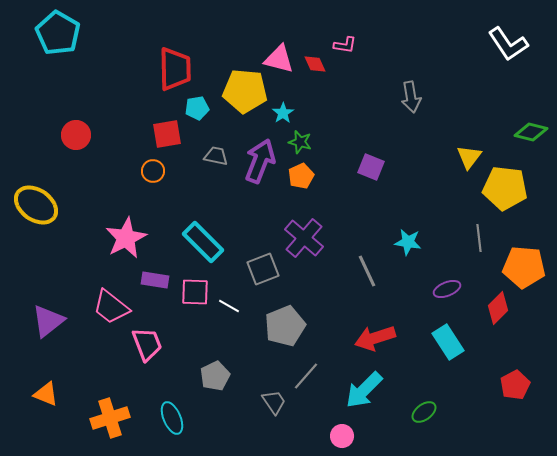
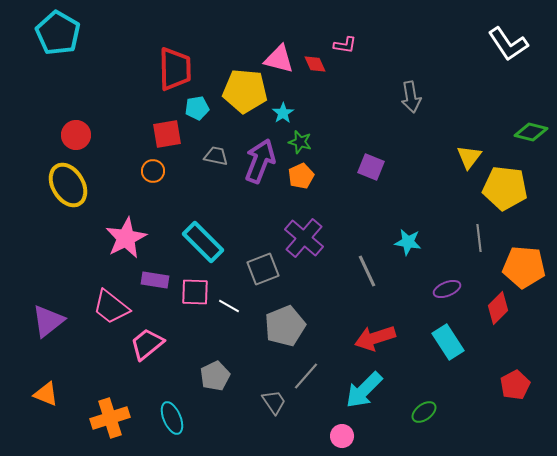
yellow ellipse at (36, 205): moved 32 px right, 20 px up; rotated 24 degrees clockwise
pink trapezoid at (147, 344): rotated 108 degrees counterclockwise
